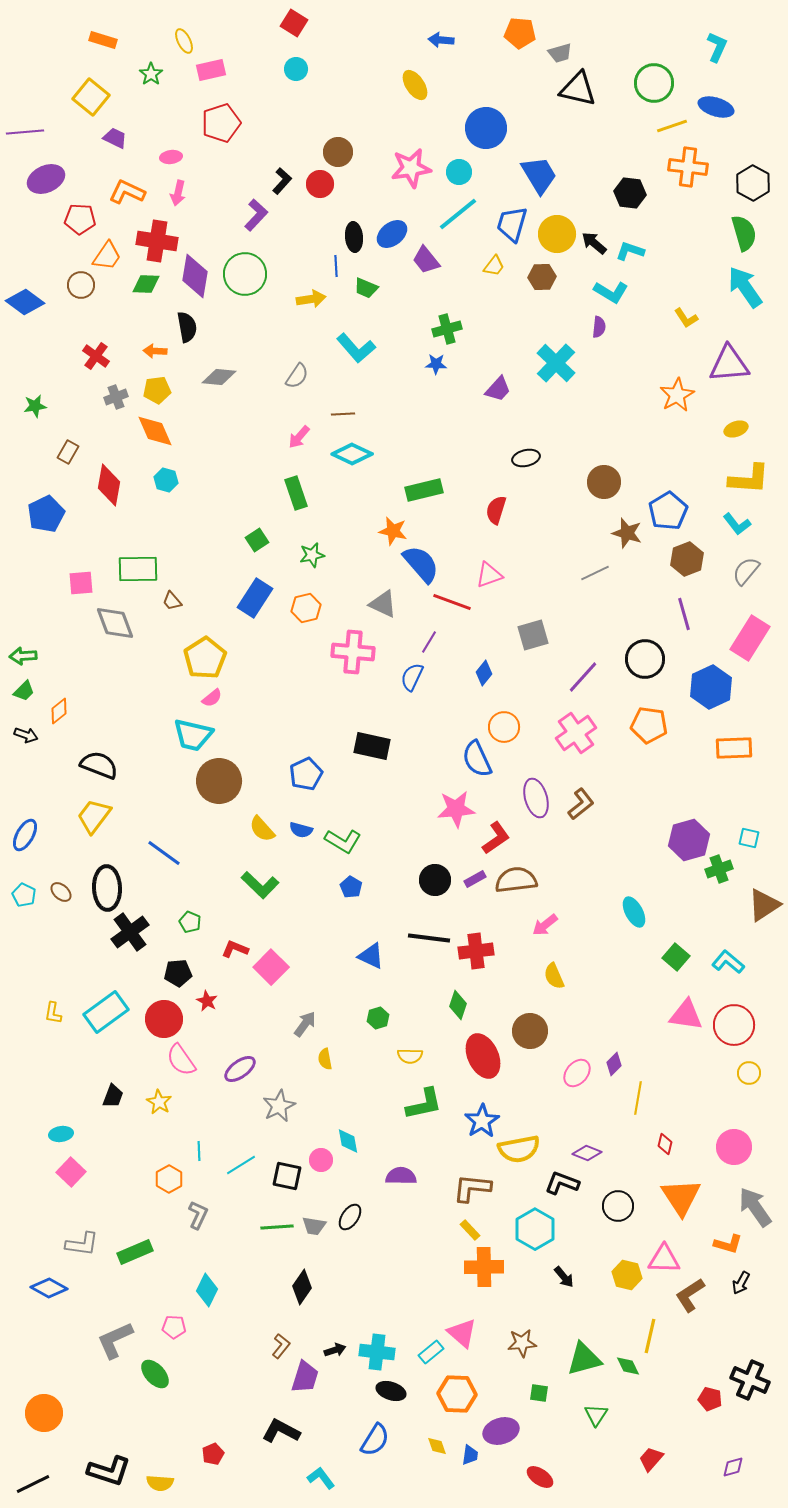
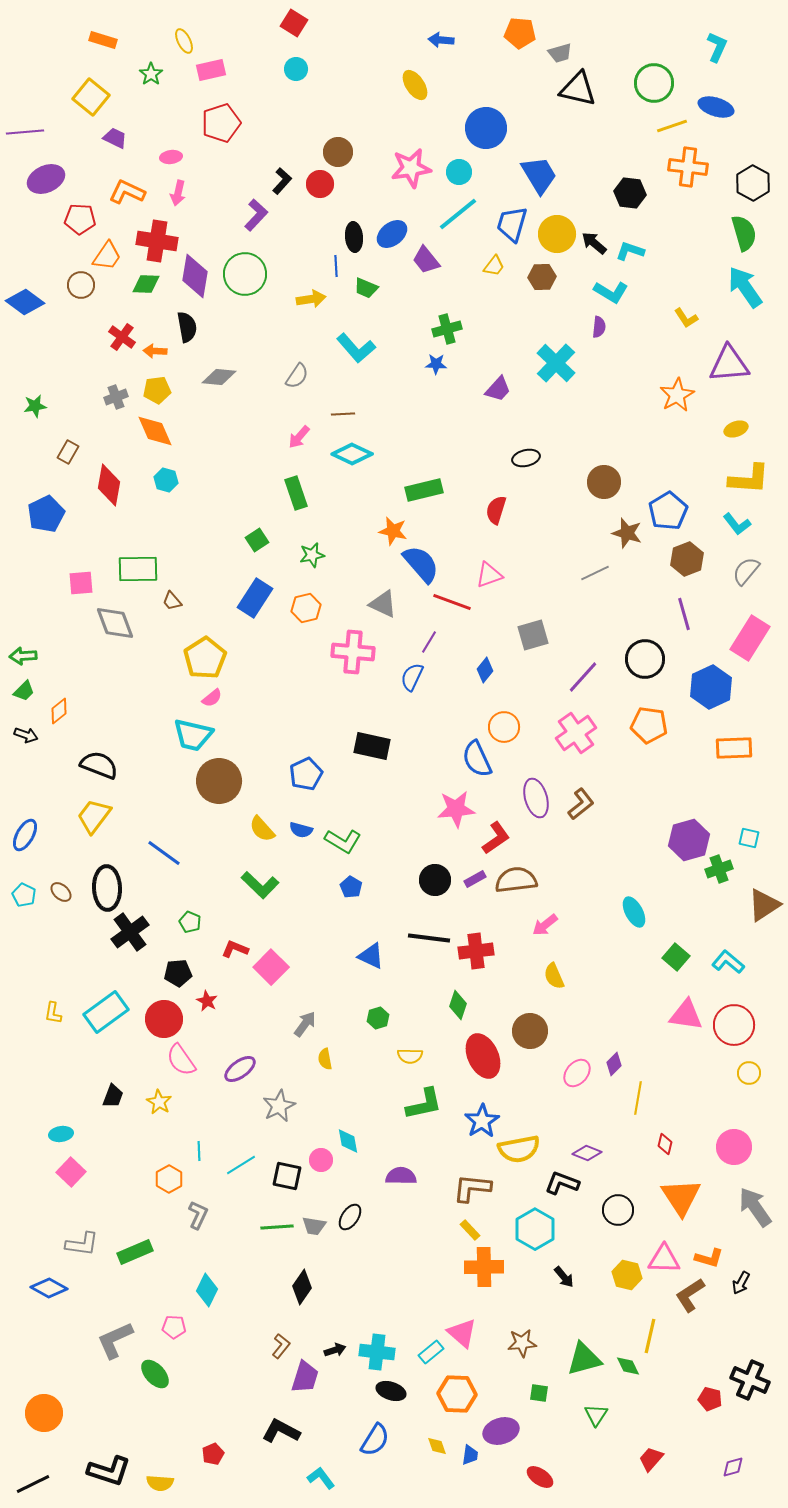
red cross at (96, 356): moved 26 px right, 19 px up
blue diamond at (484, 673): moved 1 px right, 3 px up
black circle at (618, 1206): moved 4 px down
orange L-shape at (728, 1244): moved 19 px left, 14 px down
